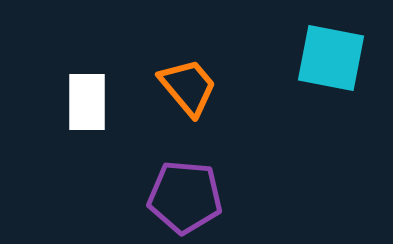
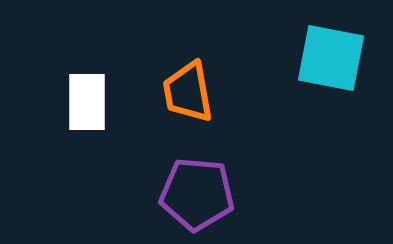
orange trapezoid: moved 5 px down; rotated 150 degrees counterclockwise
purple pentagon: moved 12 px right, 3 px up
